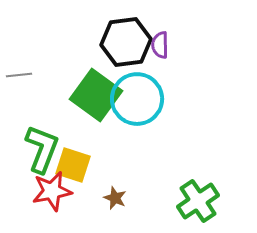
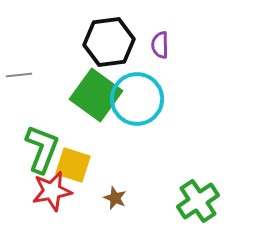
black hexagon: moved 17 px left
